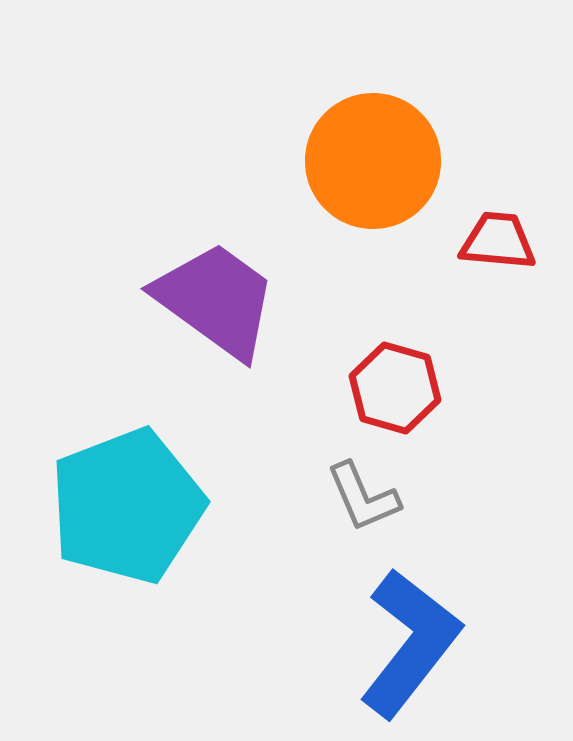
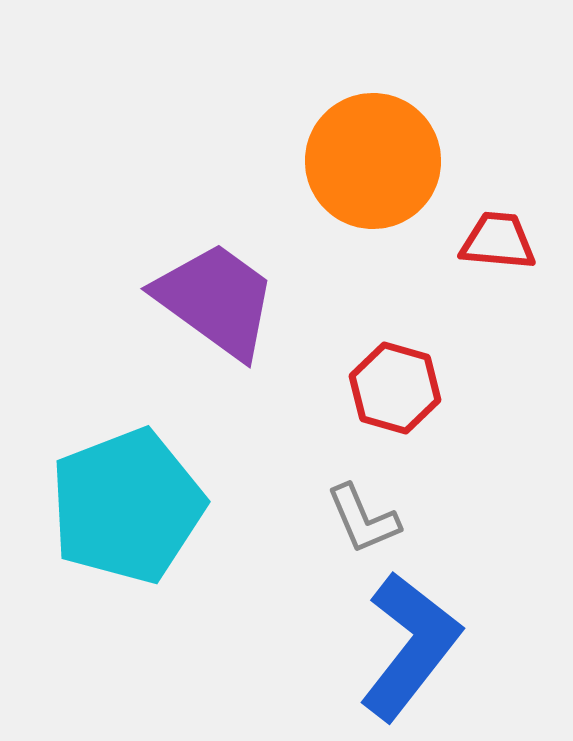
gray L-shape: moved 22 px down
blue L-shape: moved 3 px down
